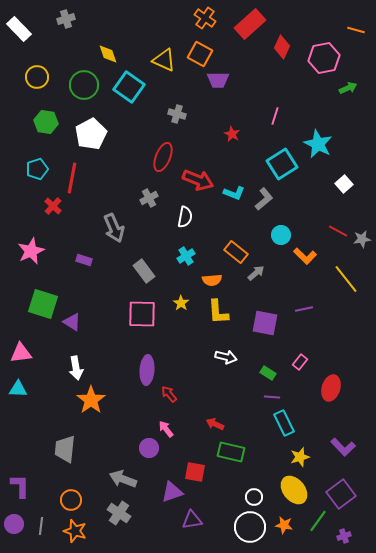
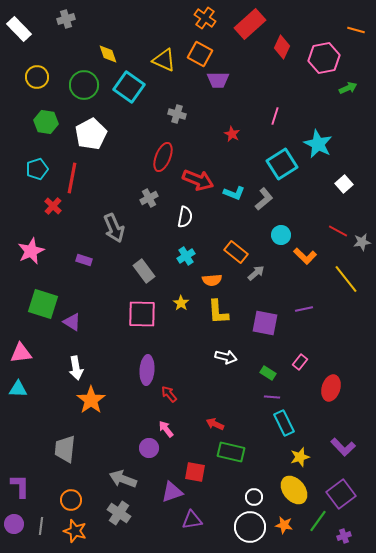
gray star at (362, 239): moved 3 px down
